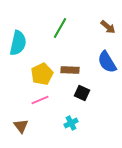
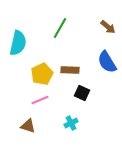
brown triangle: moved 7 px right; rotated 35 degrees counterclockwise
